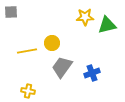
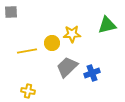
yellow star: moved 13 px left, 17 px down
gray trapezoid: moved 5 px right; rotated 10 degrees clockwise
